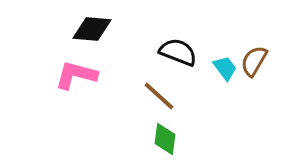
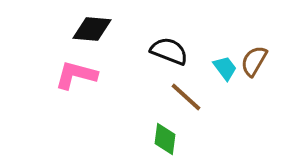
black semicircle: moved 9 px left, 1 px up
brown line: moved 27 px right, 1 px down
